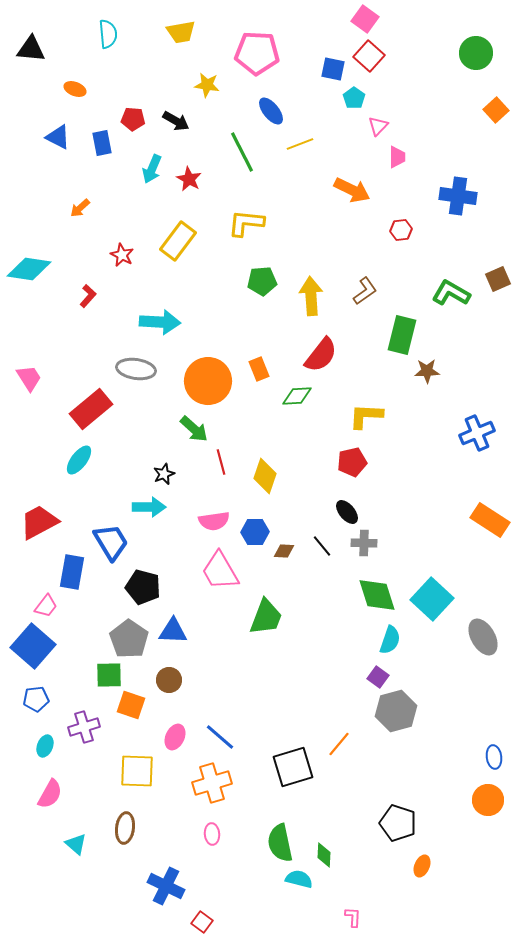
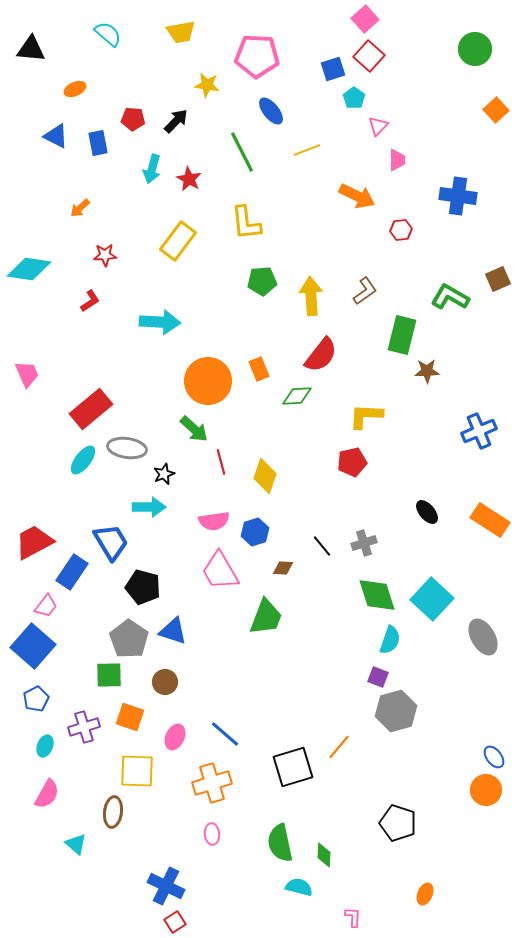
pink square at (365, 19): rotated 12 degrees clockwise
cyan semicircle at (108, 34): rotated 44 degrees counterclockwise
pink pentagon at (257, 53): moved 3 px down
green circle at (476, 53): moved 1 px left, 4 px up
blue square at (333, 69): rotated 30 degrees counterclockwise
orange ellipse at (75, 89): rotated 45 degrees counterclockwise
black arrow at (176, 121): rotated 76 degrees counterclockwise
blue triangle at (58, 137): moved 2 px left, 1 px up
blue rectangle at (102, 143): moved 4 px left
yellow line at (300, 144): moved 7 px right, 6 px down
pink trapezoid at (397, 157): moved 3 px down
cyan arrow at (152, 169): rotated 8 degrees counterclockwise
orange arrow at (352, 190): moved 5 px right, 6 px down
yellow L-shape at (246, 223): rotated 102 degrees counterclockwise
red star at (122, 255): moved 17 px left; rotated 30 degrees counterclockwise
green L-shape at (451, 293): moved 1 px left, 4 px down
red L-shape at (88, 296): moved 2 px right, 5 px down; rotated 15 degrees clockwise
gray ellipse at (136, 369): moved 9 px left, 79 px down
pink trapezoid at (29, 378): moved 2 px left, 4 px up; rotated 8 degrees clockwise
blue cross at (477, 433): moved 2 px right, 2 px up
cyan ellipse at (79, 460): moved 4 px right
black ellipse at (347, 512): moved 80 px right
red trapezoid at (39, 522): moved 5 px left, 20 px down
blue hexagon at (255, 532): rotated 16 degrees counterclockwise
gray cross at (364, 543): rotated 20 degrees counterclockwise
brown diamond at (284, 551): moved 1 px left, 17 px down
blue rectangle at (72, 572): rotated 24 degrees clockwise
blue triangle at (173, 631): rotated 16 degrees clockwise
purple square at (378, 677): rotated 15 degrees counterclockwise
brown circle at (169, 680): moved 4 px left, 2 px down
blue pentagon at (36, 699): rotated 20 degrees counterclockwise
orange square at (131, 705): moved 1 px left, 12 px down
blue line at (220, 737): moved 5 px right, 3 px up
orange line at (339, 744): moved 3 px down
blue ellipse at (494, 757): rotated 30 degrees counterclockwise
pink semicircle at (50, 794): moved 3 px left
orange circle at (488, 800): moved 2 px left, 10 px up
brown ellipse at (125, 828): moved 12 px left, 16 px up
orange ellipse at (422, 866): moved 3 px right, 28 px down
cyan semicircle at (299, 879): moved 8 px down
red square at (202, 922): moved 27 px left; rotated 20 degrees clockwise
